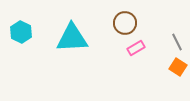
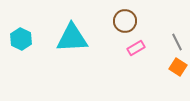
brown circle: moved 2 px up
cyan hexagon: moved 7 px down
